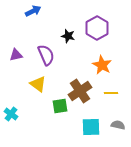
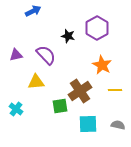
purple semicircle: rotated 20 degrees counterclockwise
yellow triangle: moved 2 px left, 2 px up; rotated 42 degrees counterclockwise
yellow line: moved 4 px right, 3 px up
cyan cross: moved 5 px right, 5 px up
cyan square: moved 3 px left, 3 px up
